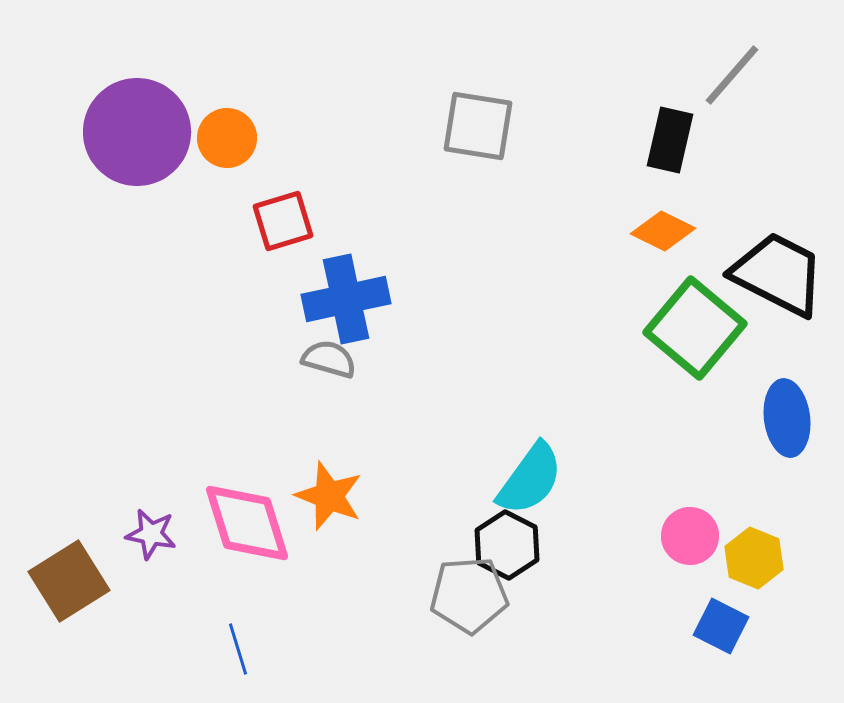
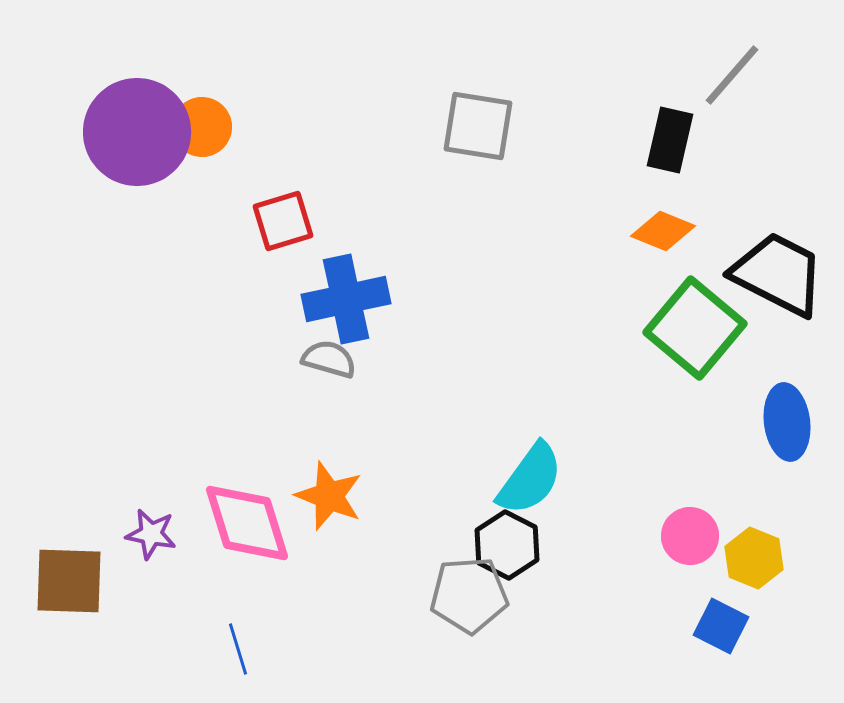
orange circle: moved 25 px left, 11 px up
orange diamond: rotated 4 degrees counterclockwise
blue ellipse: moved 4 px down
brown square: rotated 34 degrees clockwise
